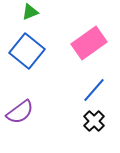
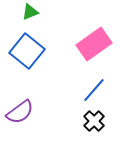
pink rectangle: moved 5 px right, 1 px down
